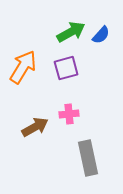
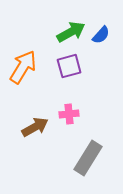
purple square: moved 3 px right, 2 px up
gray rectangle: rotated 44 degrees clockwise
